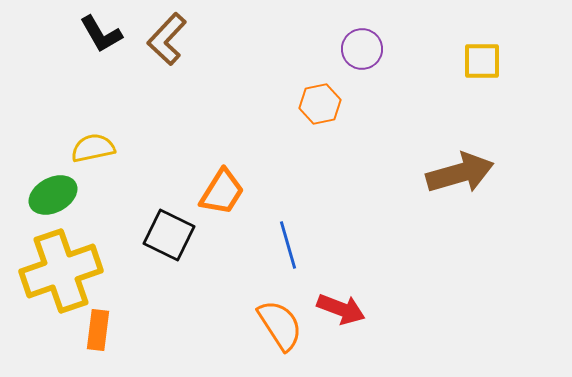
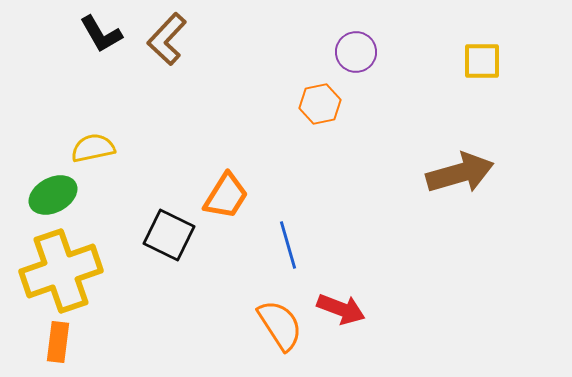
purple circle: moved 6 px left, 3 px down
orange trapezoid: moved 4 px right, 4 px down
orange rectangle: moved 40 px left, 12 px down
